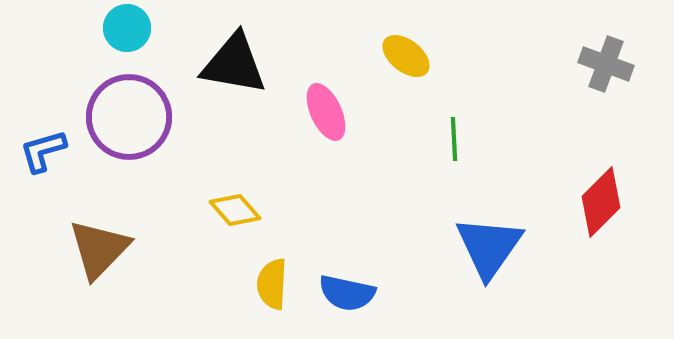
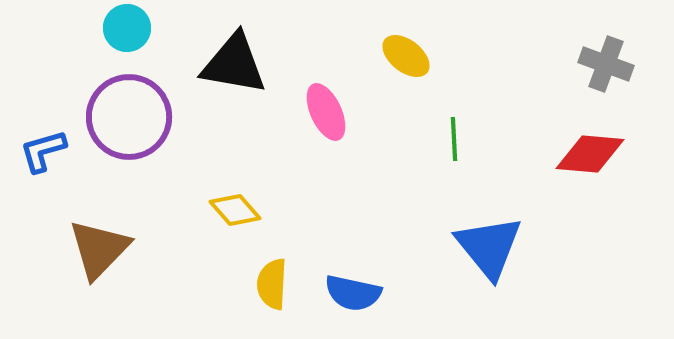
red diamond: moved 11 px left, 48 px up; rotated 50 degrees clockwise
blue triangle: rotated 14 degrees counterclockwise
blue semicircle: moved 6 px right
